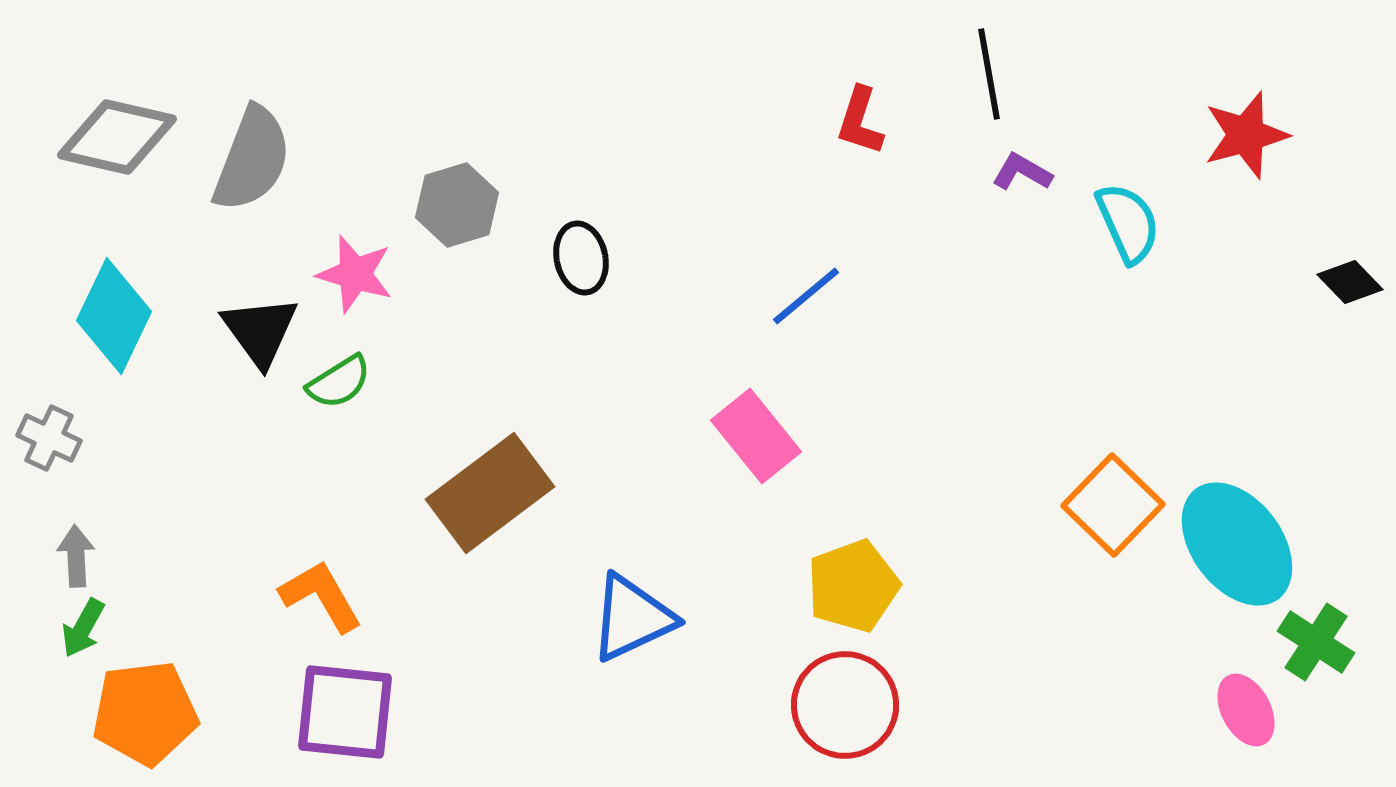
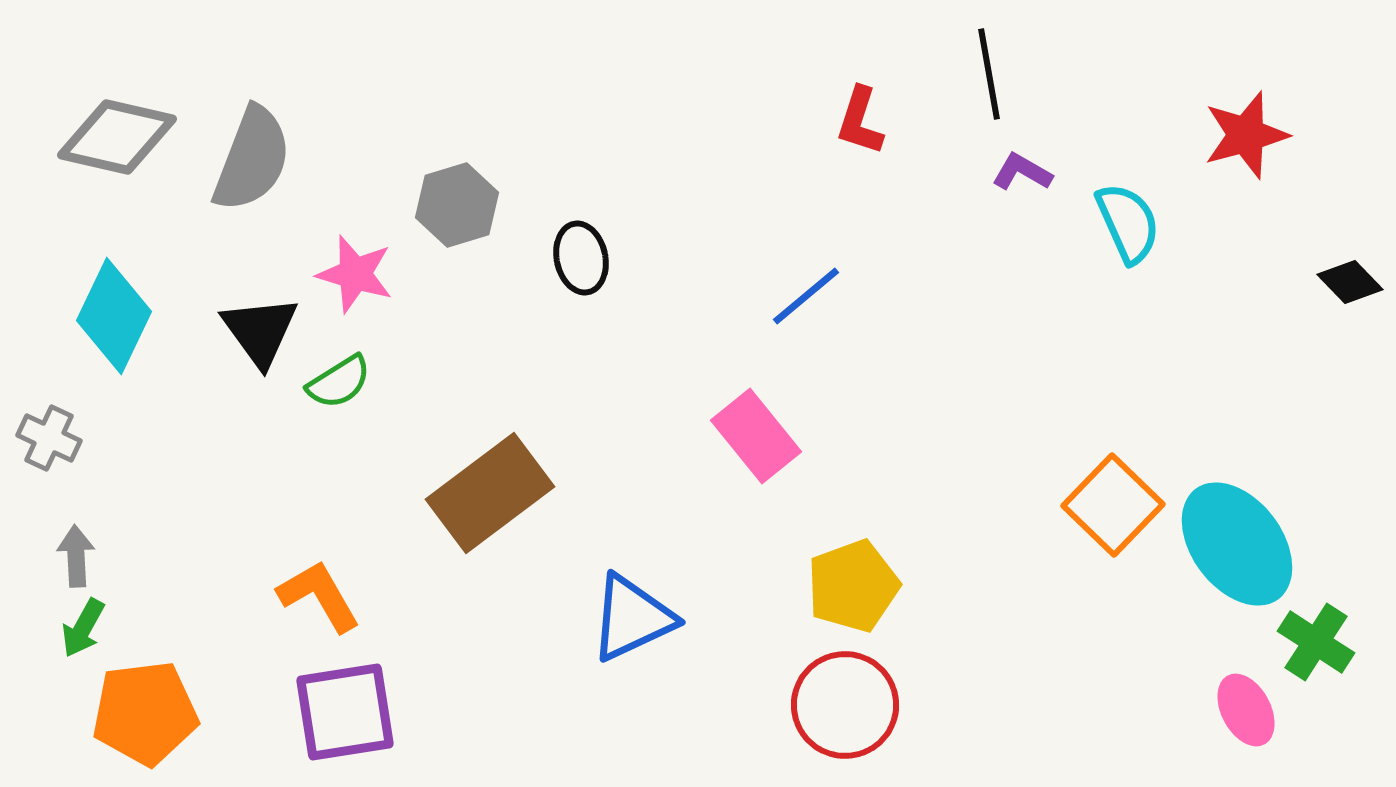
orange L-shape: moved 2 px left
purple square: rotated 15 degrees counterclockwise
